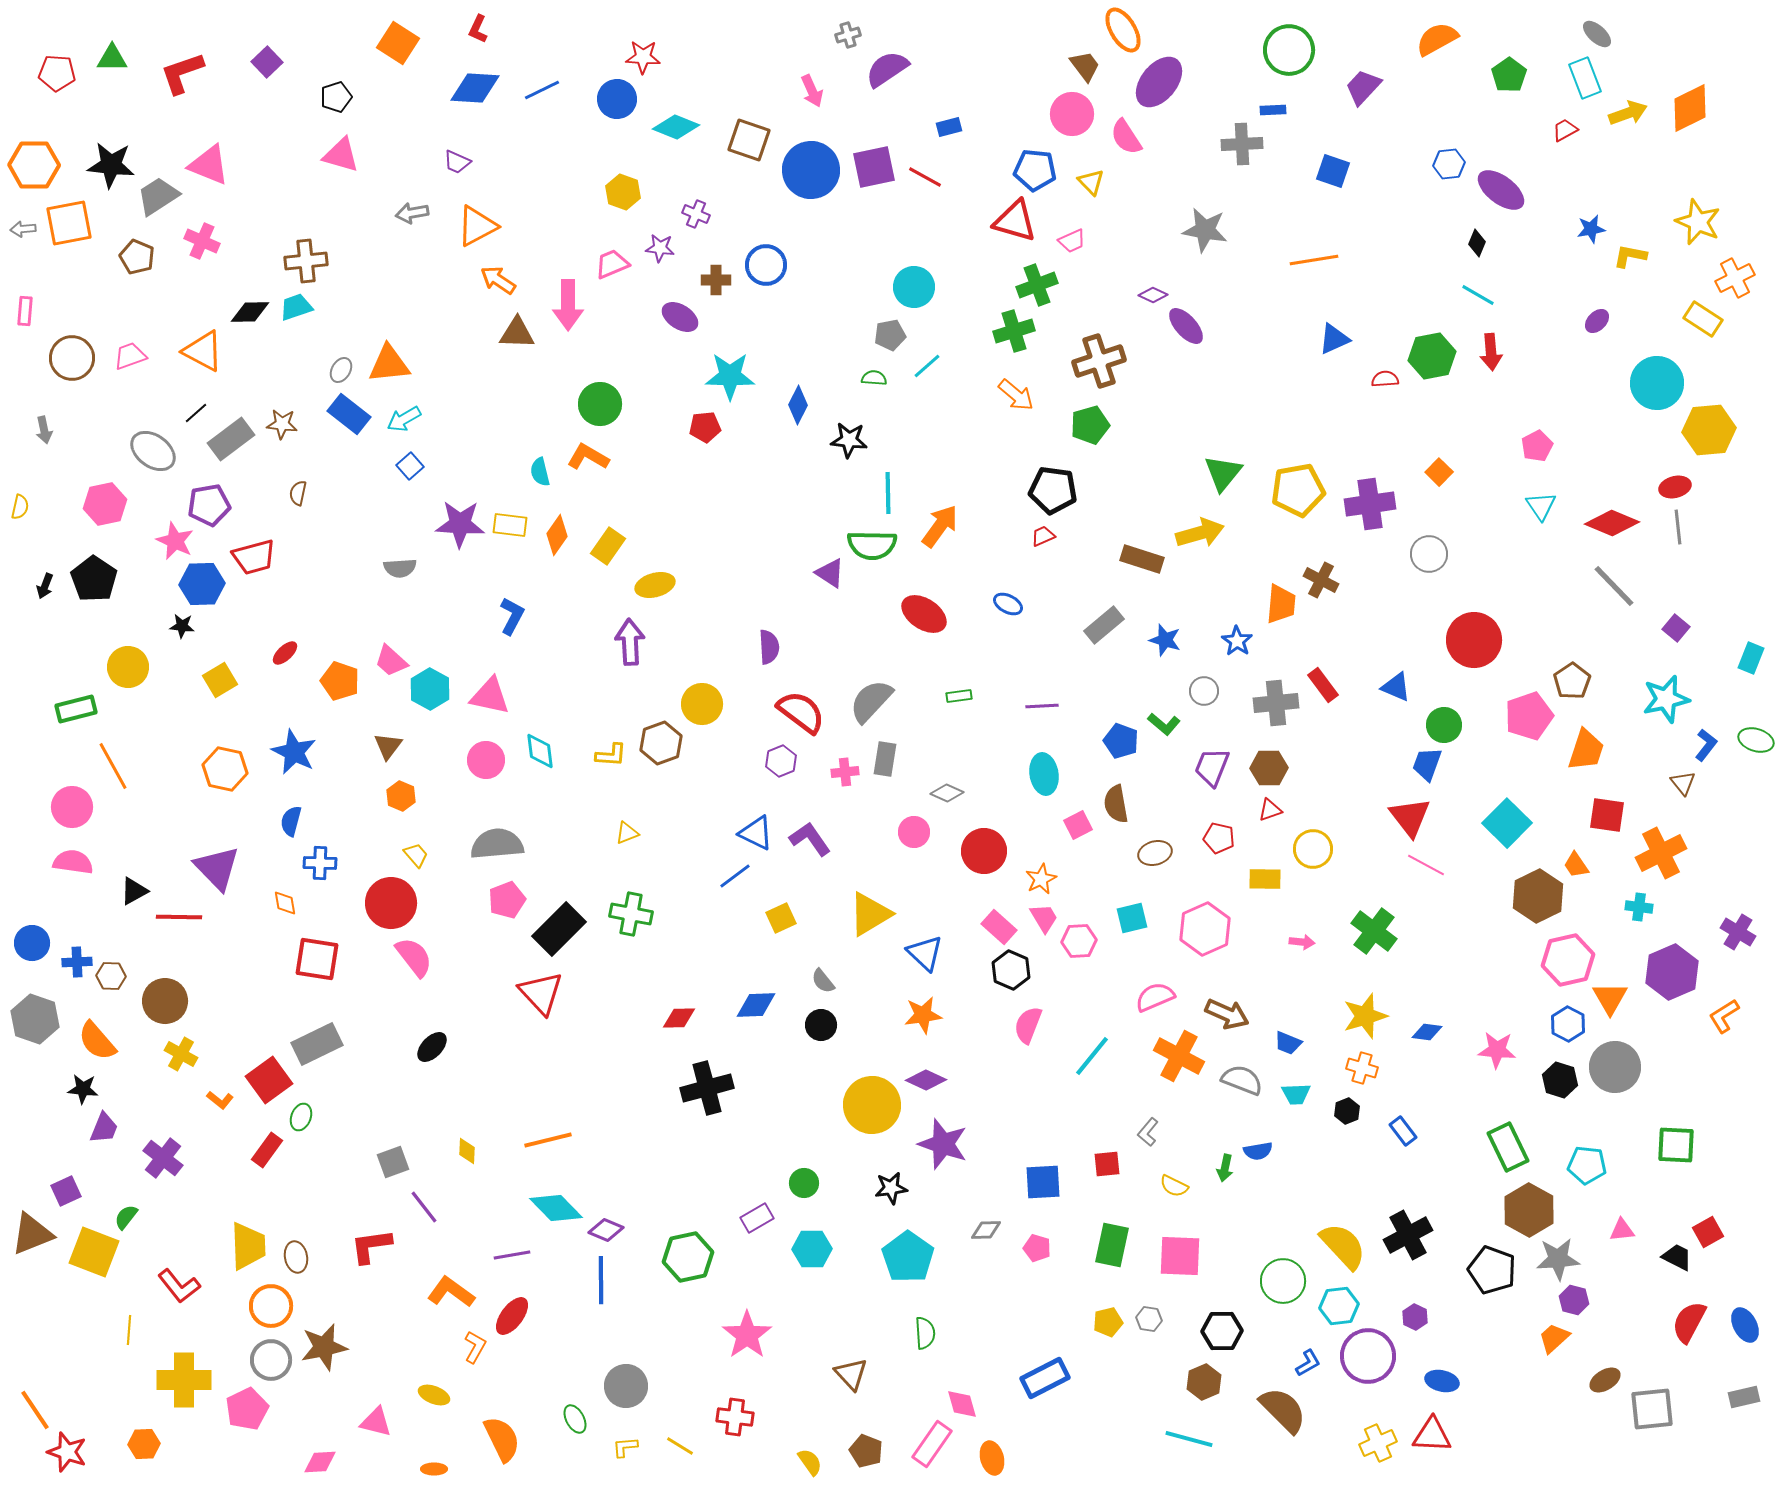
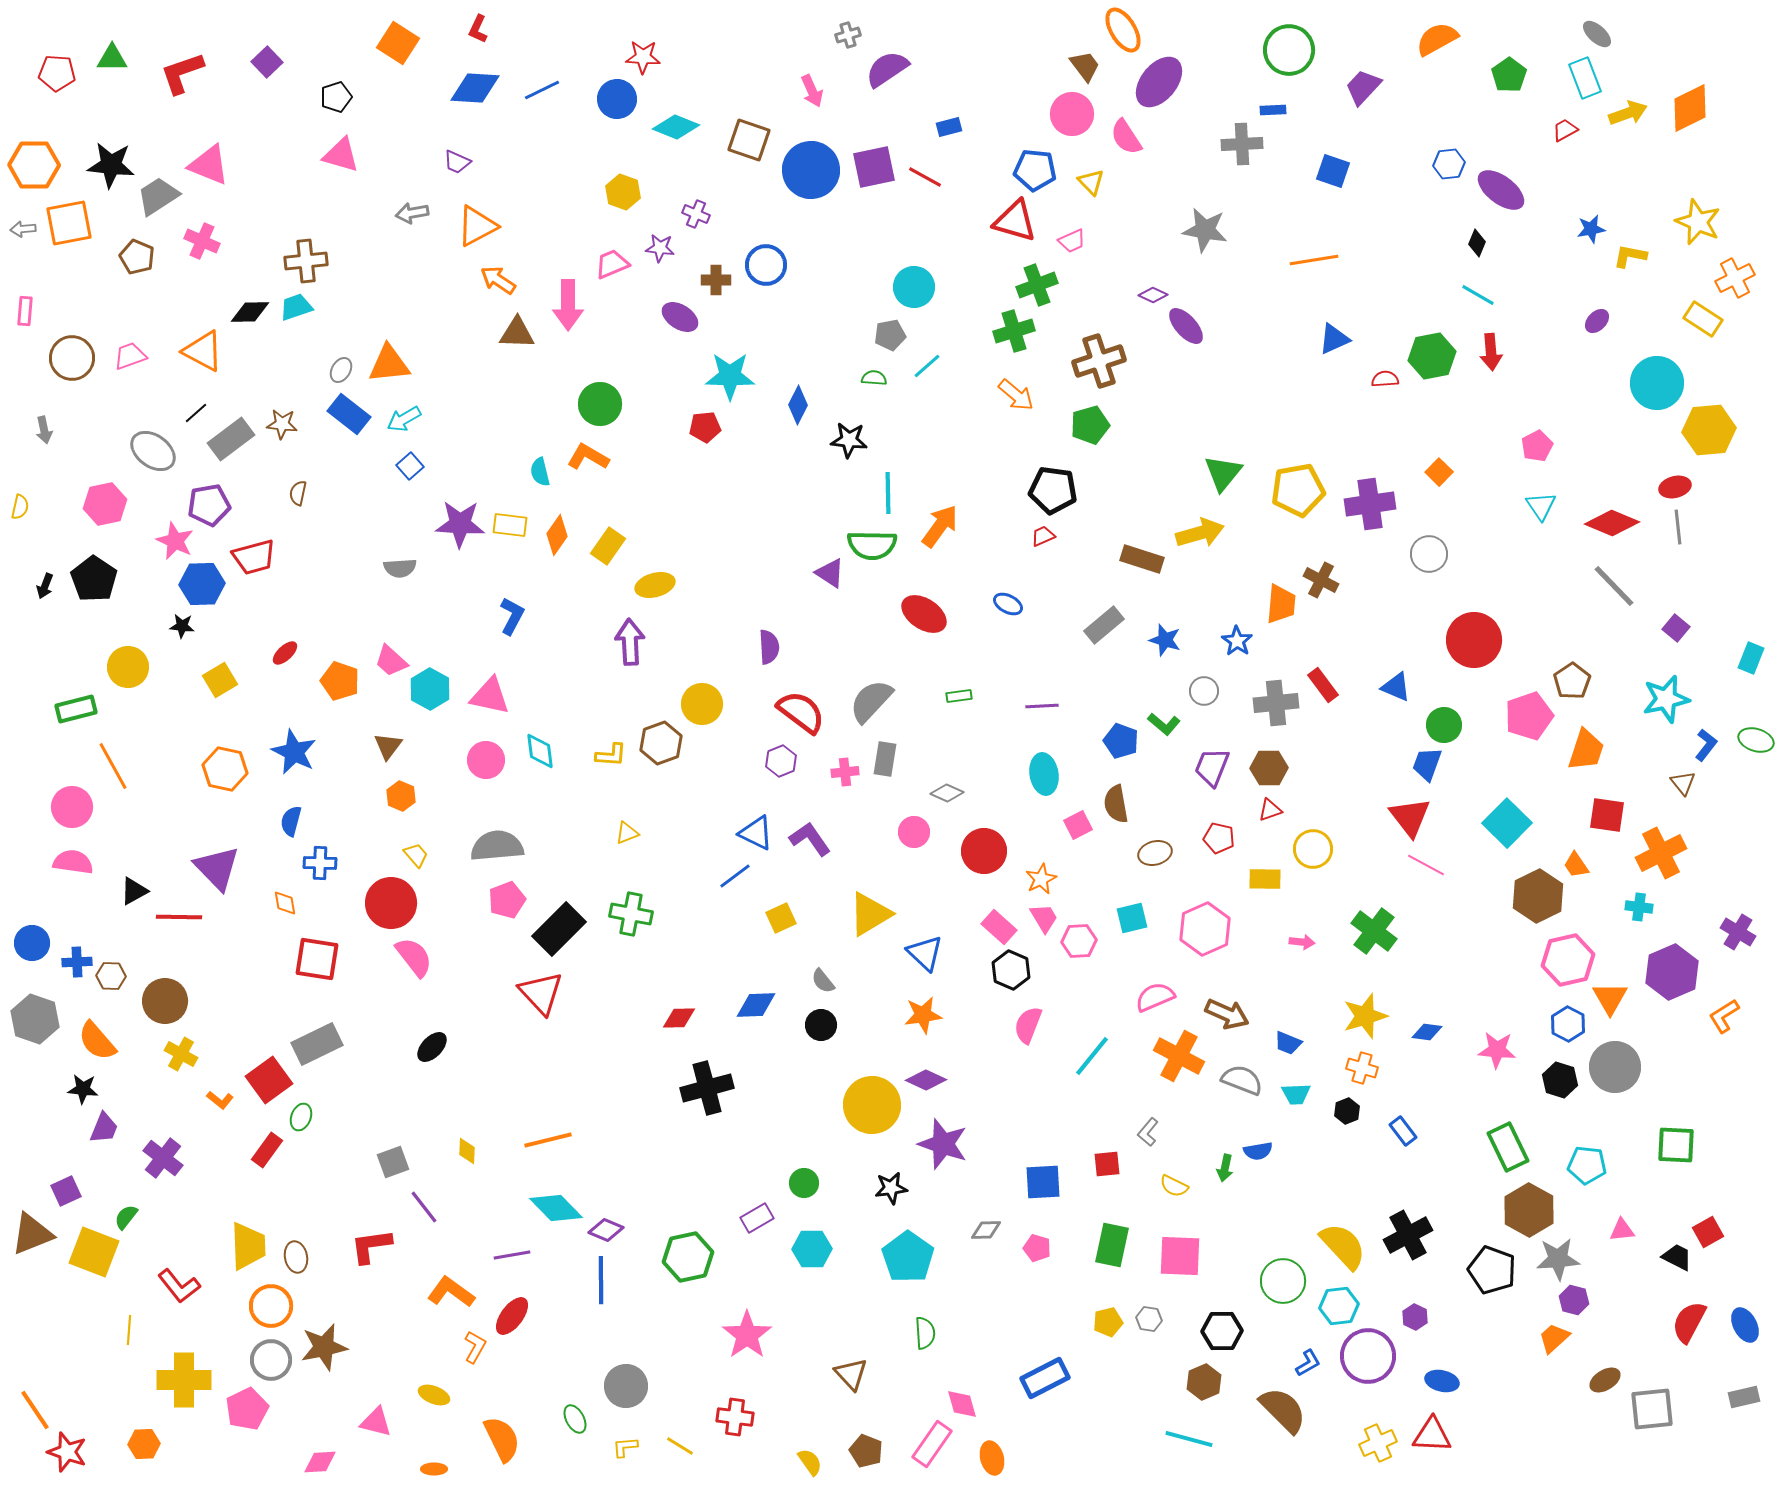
gray semicircle at (497, 844): moved 2 px down
